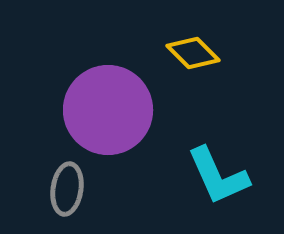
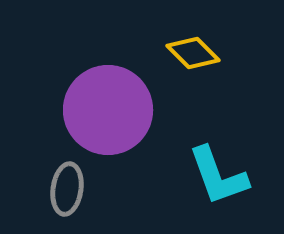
cyan L-shape: rotated 4 degrees clockwise
